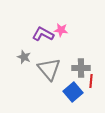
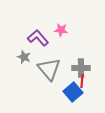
purple L-shape: moved 5 px left, 4 px down; rotated 20 degrees clockwise
red line: moved 9 px left
